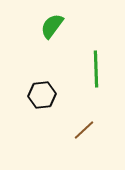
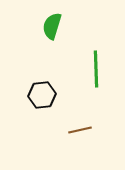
green semicircle: rotated 20 degrees counterclockwise
brown line: moved 4 px left; rotated 30 degrees clockwise
